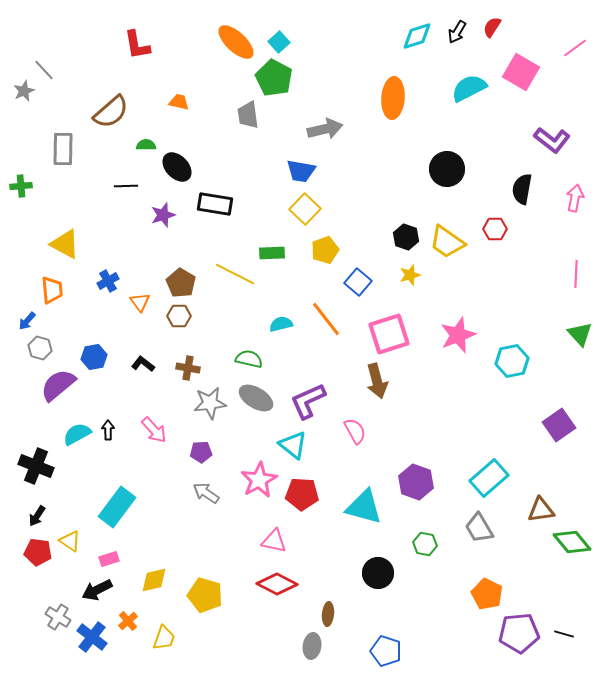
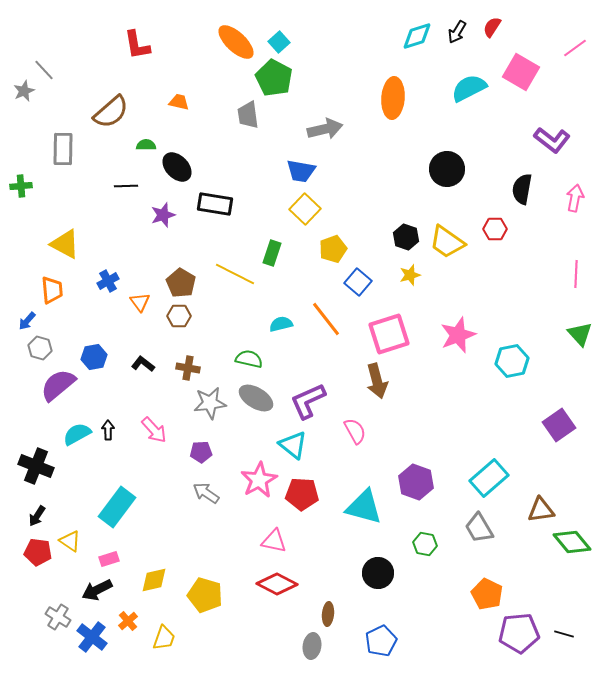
yellow pentagon at (325, 250): moved 8 px right, 1 px up
green rectangle at (272, 253): rotated 70 degrees counterclockwise
blue pentagon at (386, 651): moved 5 px left, 10 px up; rotated 28 degrees clockwise
